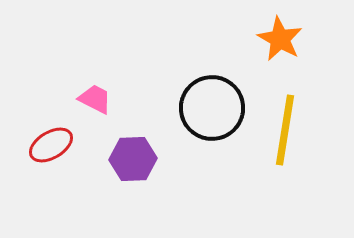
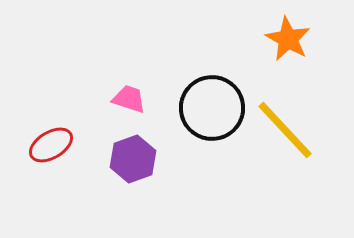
orange star: moved 8 px right
pink trapezoid: moved 34 px right; rotated 9 degrees counterclockwise
yellow line: rotated 52 degrees counterclockwise
purple hexagon: rotated 18 degrees counterclockwise
